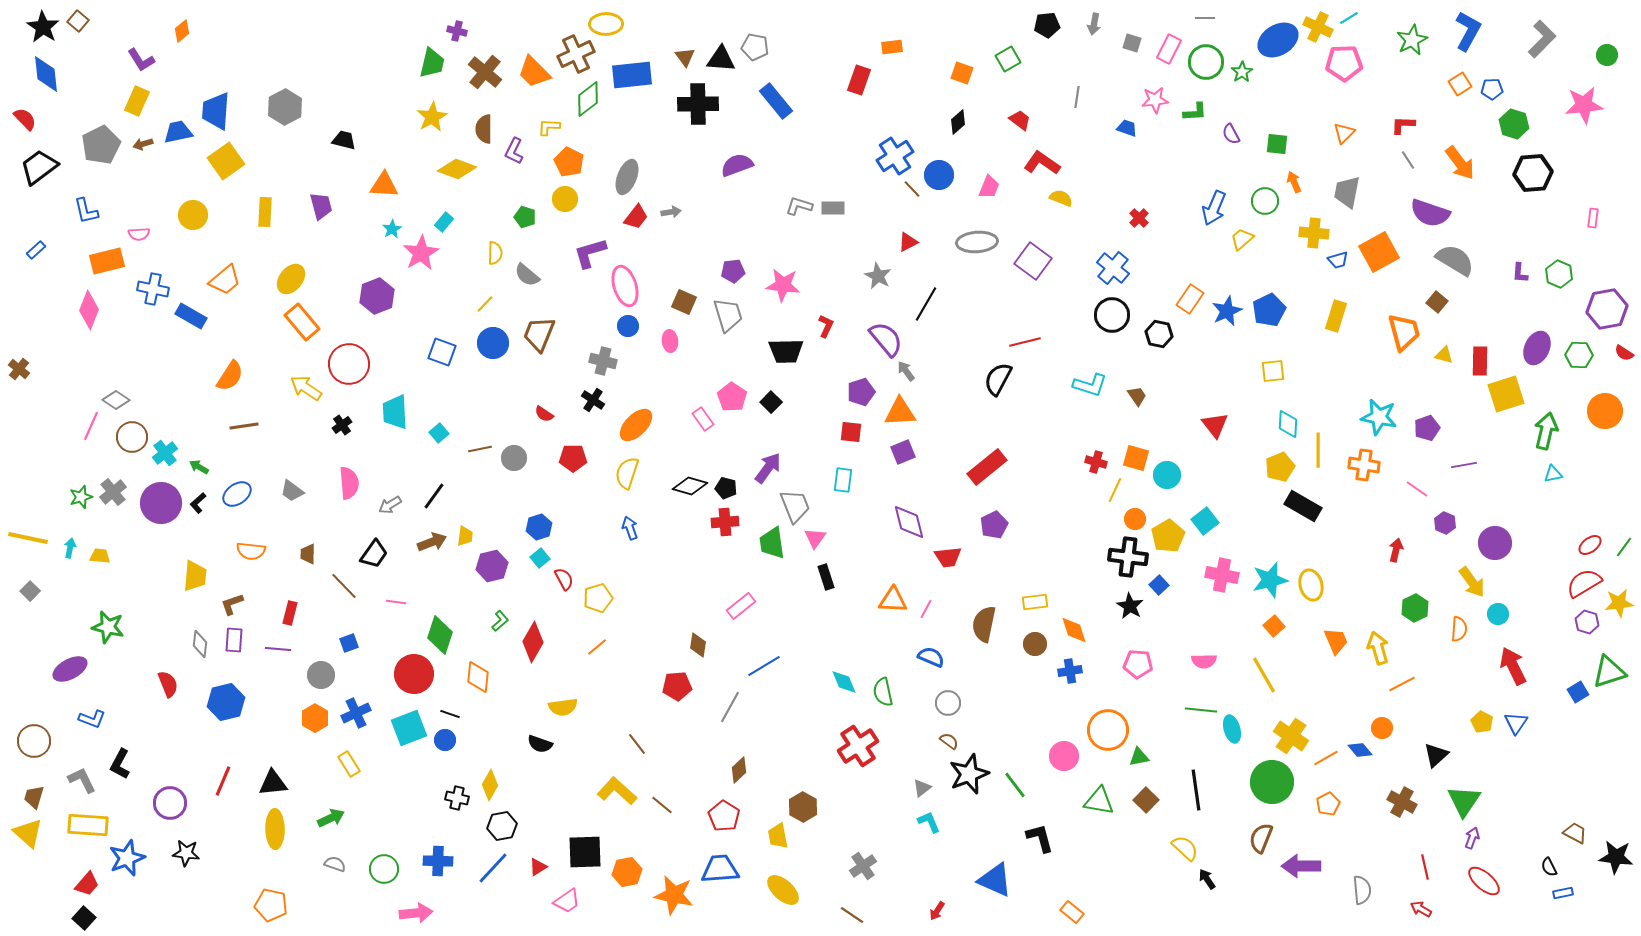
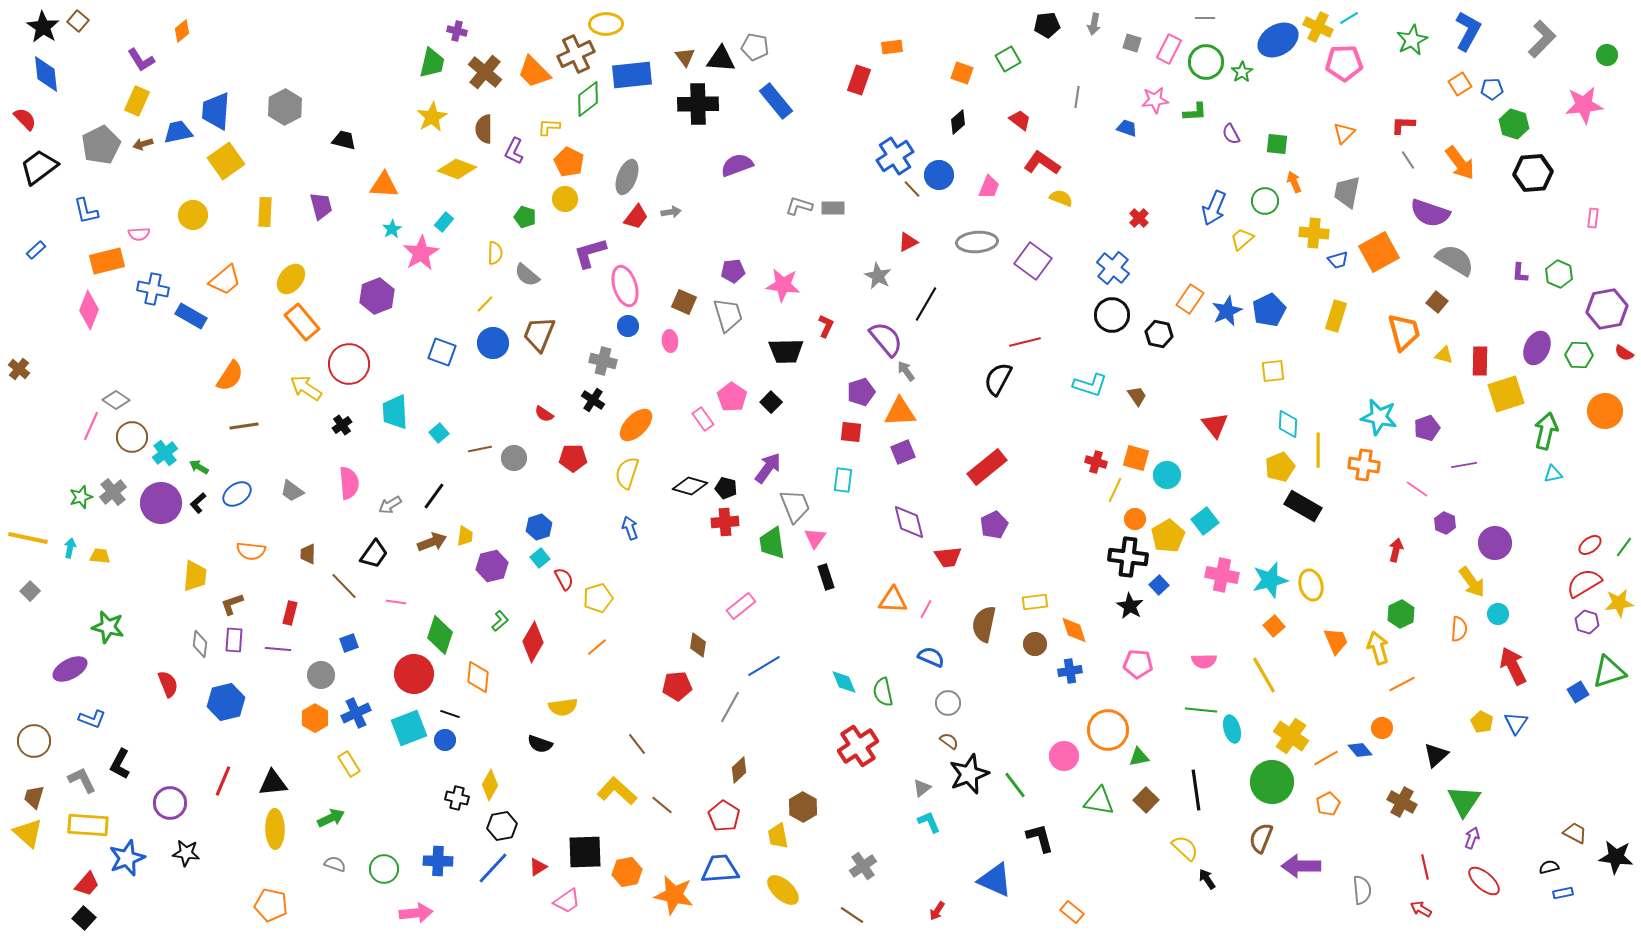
green hexagon at (1415, 608): moved 14 px left, 6 px down
black semicircle at (1549, 867): rotated 102 degrees clockwise
